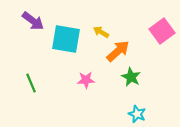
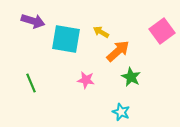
purple arrow: rotated 20 degrees counterclockwise
pink star: rotated 12 degrees clockwise
cyan star: moved 16 px left, 2 px up
